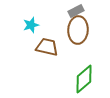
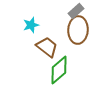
gray rectangle: rotated 14 degrees counterclockwise
brown trapezoid: rotated 25 degrees clockwise
green diamond: moved 25 px left, 9 px up
